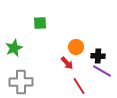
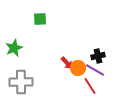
green square: moved 4 px up
orange circle: moved 2 px right, 21 px down
black cross: rotated 16 degrees counterclockwise
purple line: moved 7 px left, 1 px up
red line: moved 11 px right
